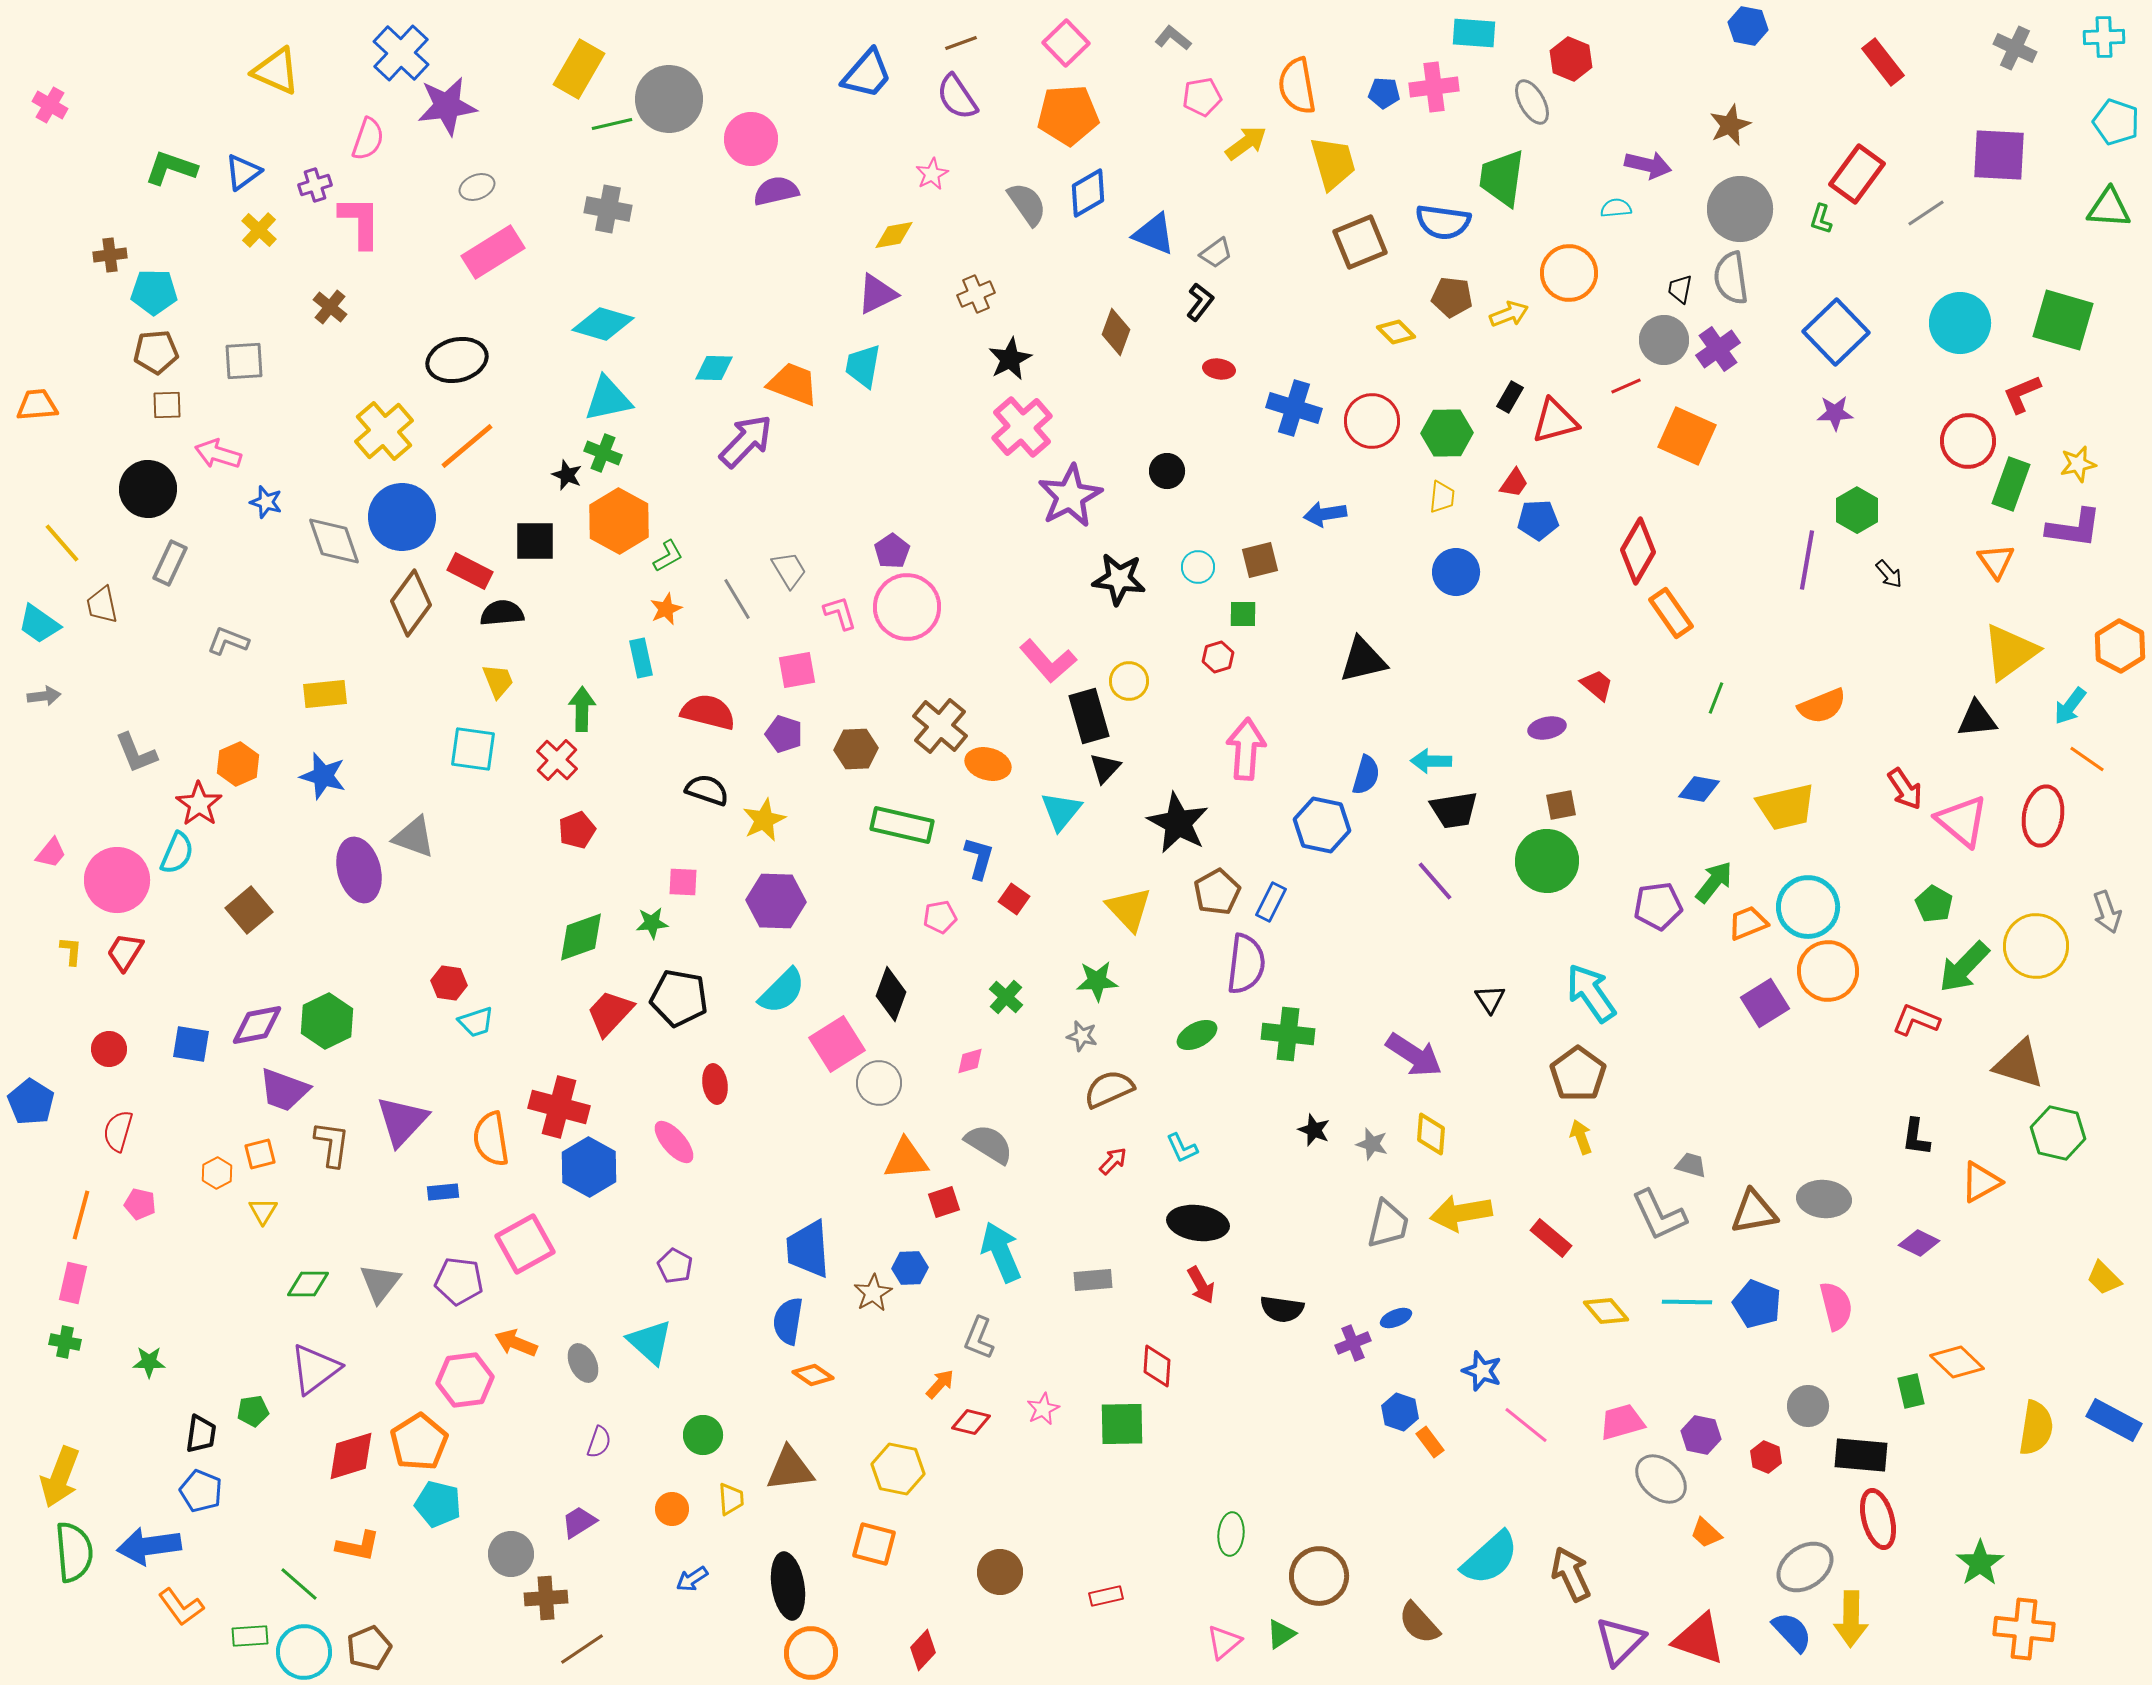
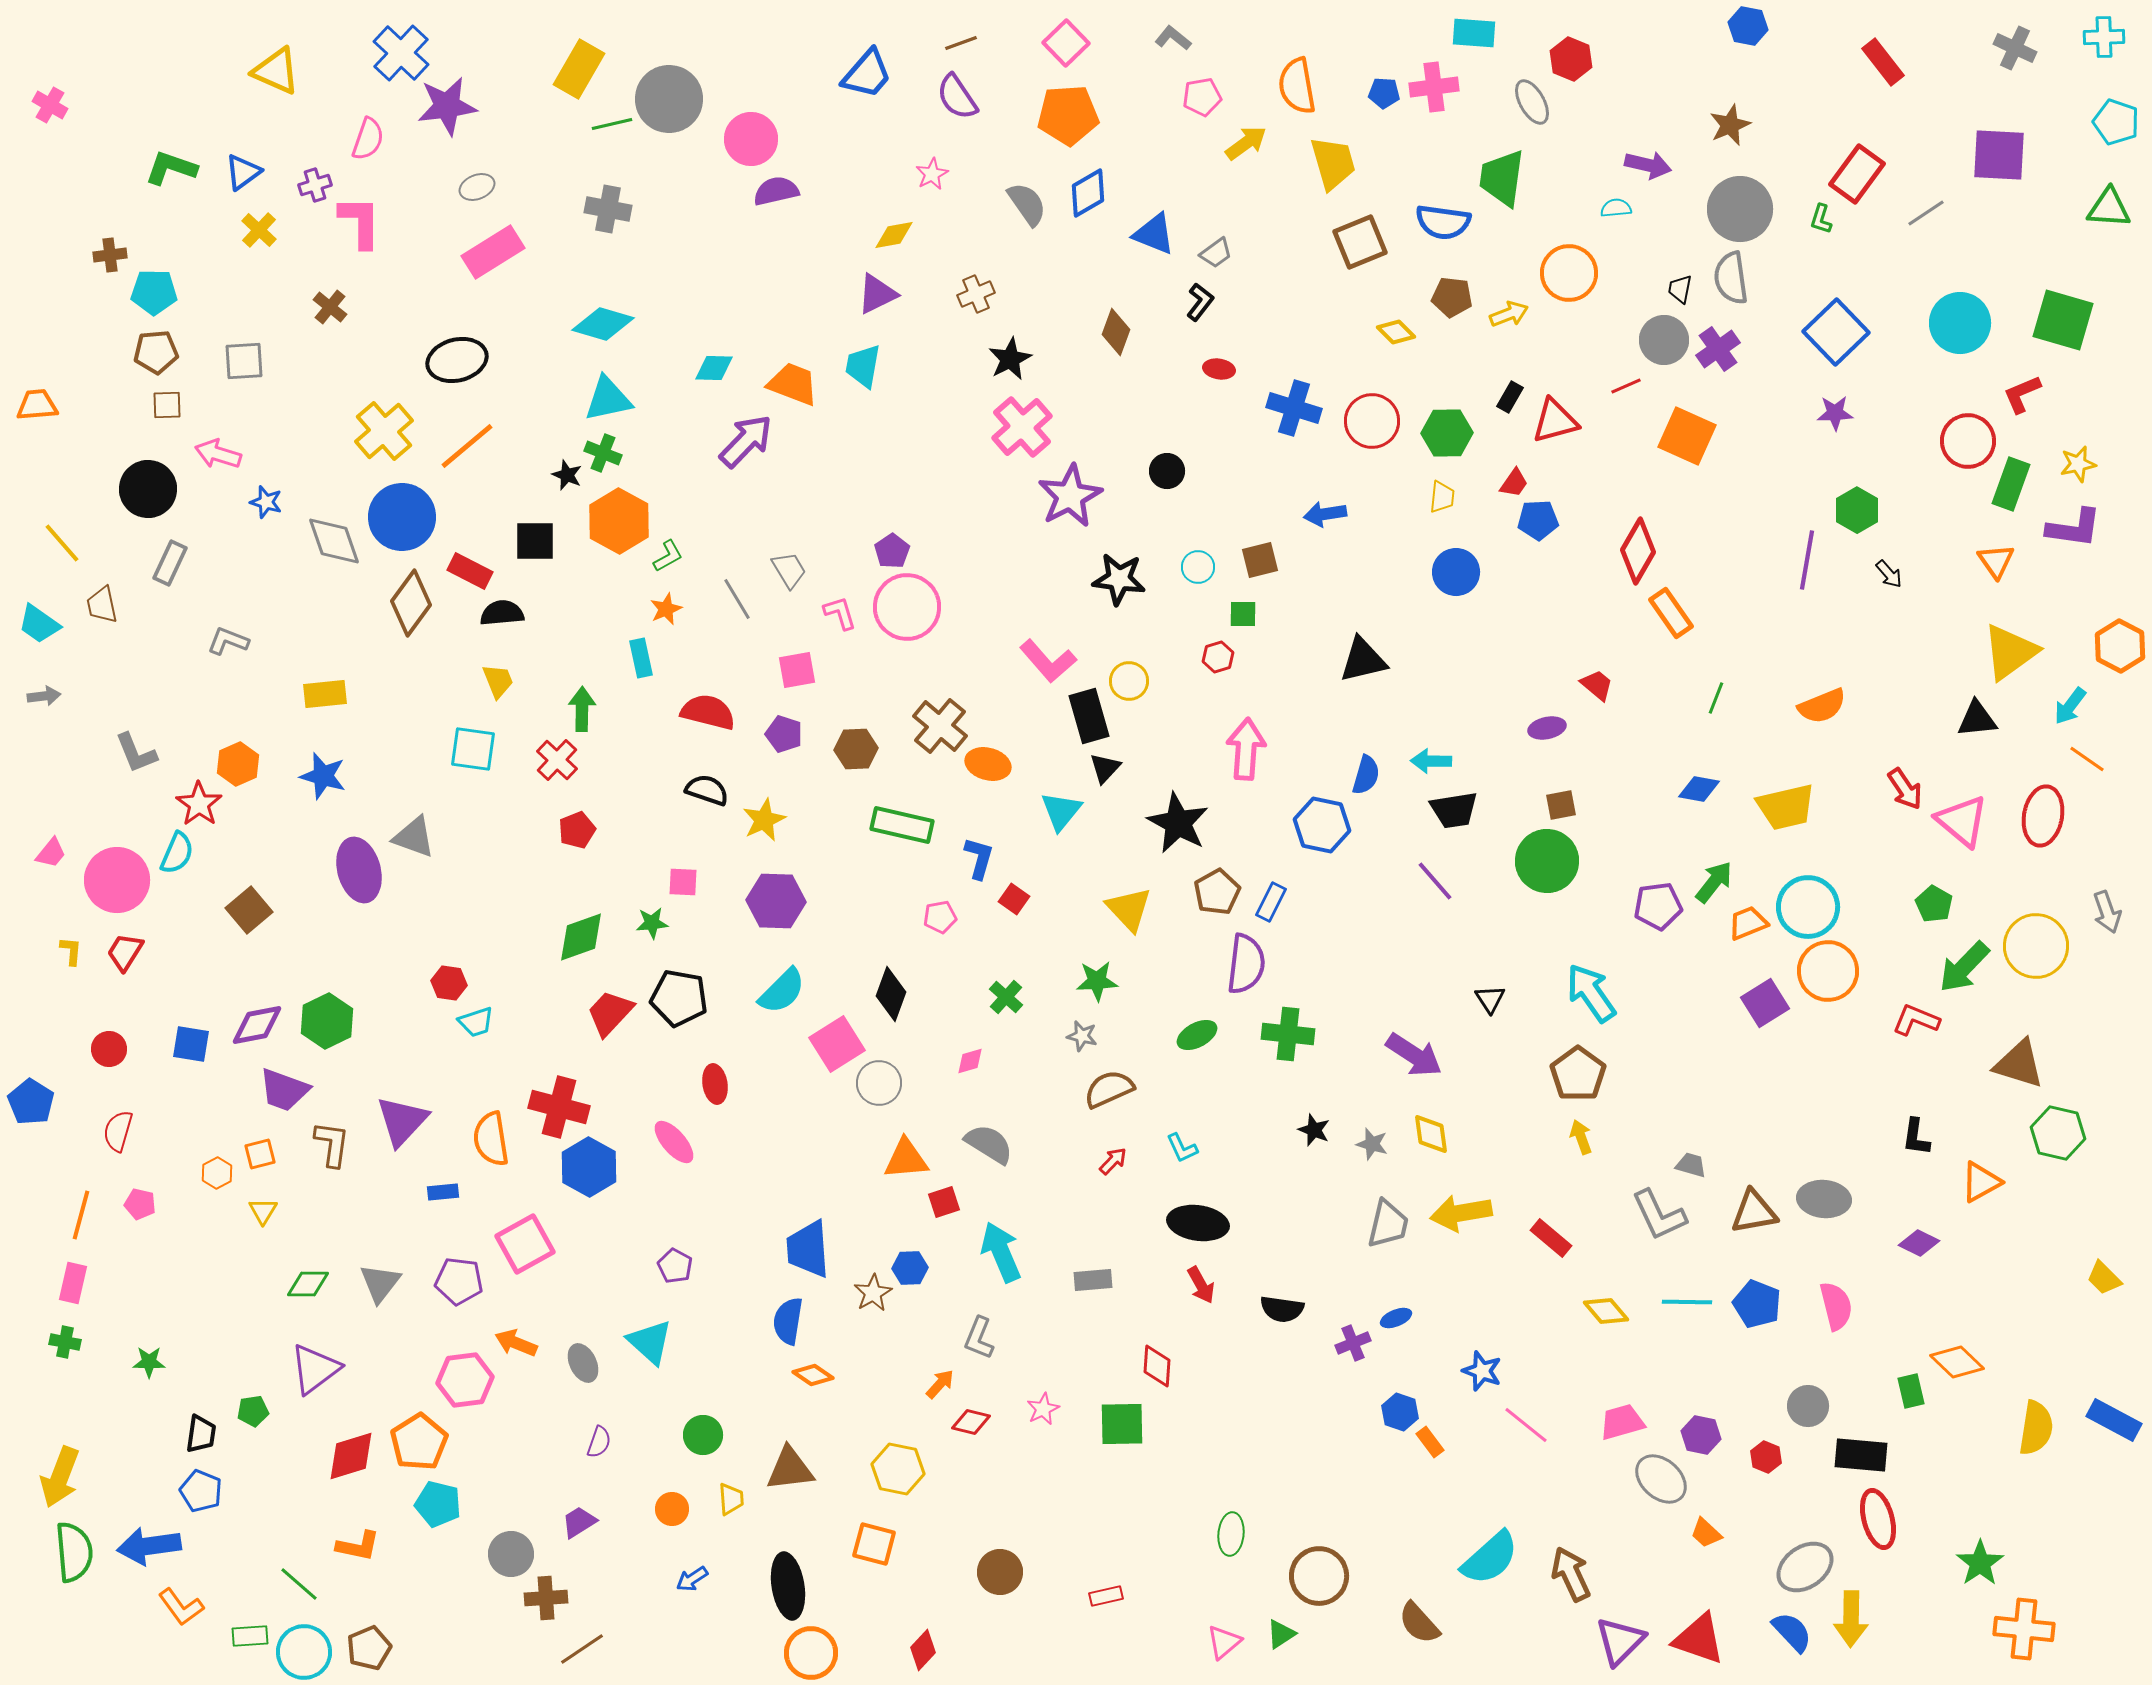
yellow diamond at (1431, 1134): rotated 12 degrees counterclockwise
